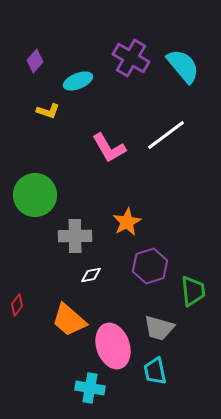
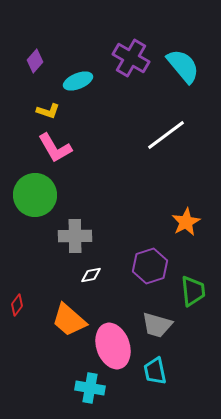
pink L-shape: moved 54 px left
orange star: moved 59 px right
gray trapezoid: moved 2 px left, 3 px up
